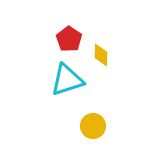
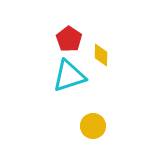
cyan triangle: moved 2 px right, 4 px up
